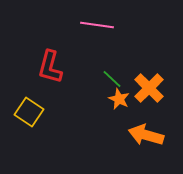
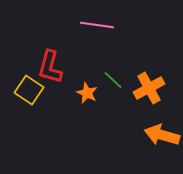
green line: moved 1 px right, 1 px down
orange cross: rotated 16 degrees clockwise
orange star: moved 32 px left, 6 px up
yellow square: moved 22 px up
orange arrow: moved 16 px right
